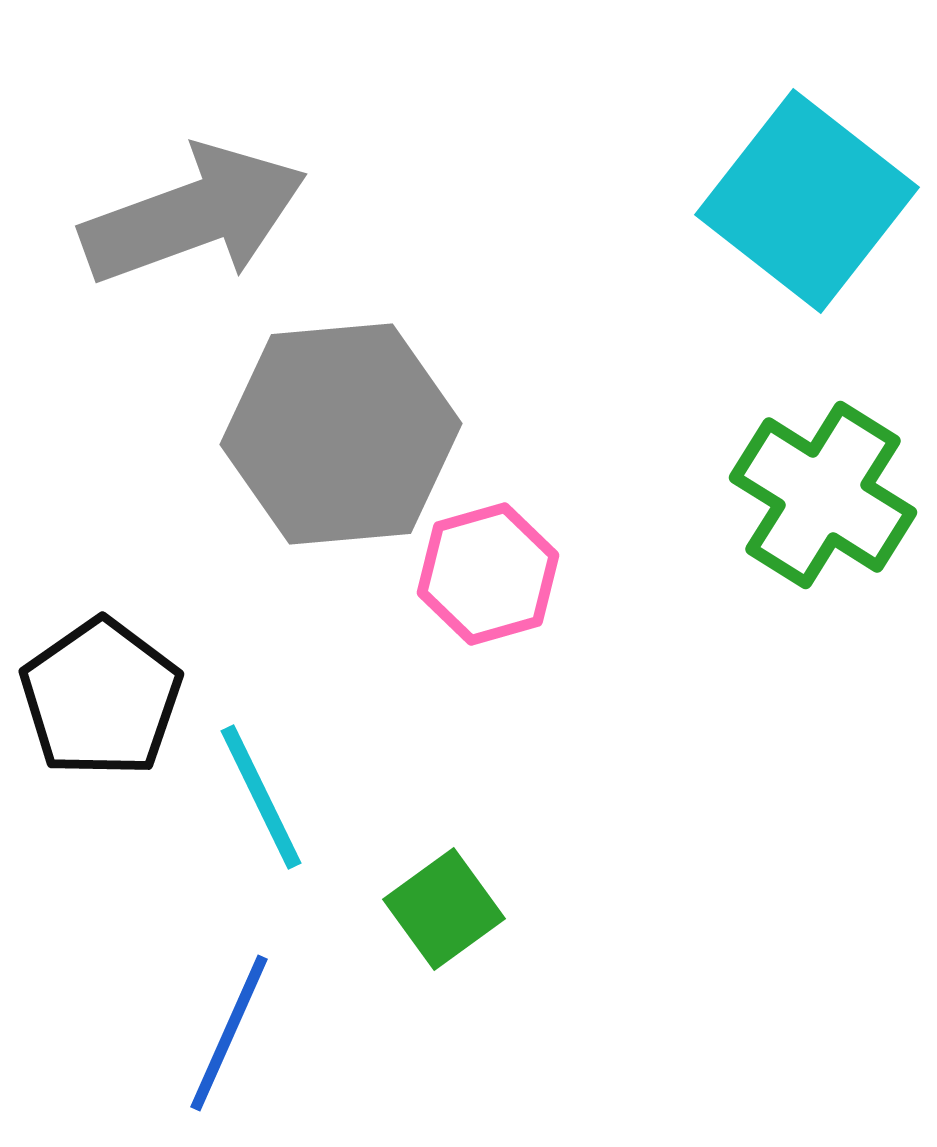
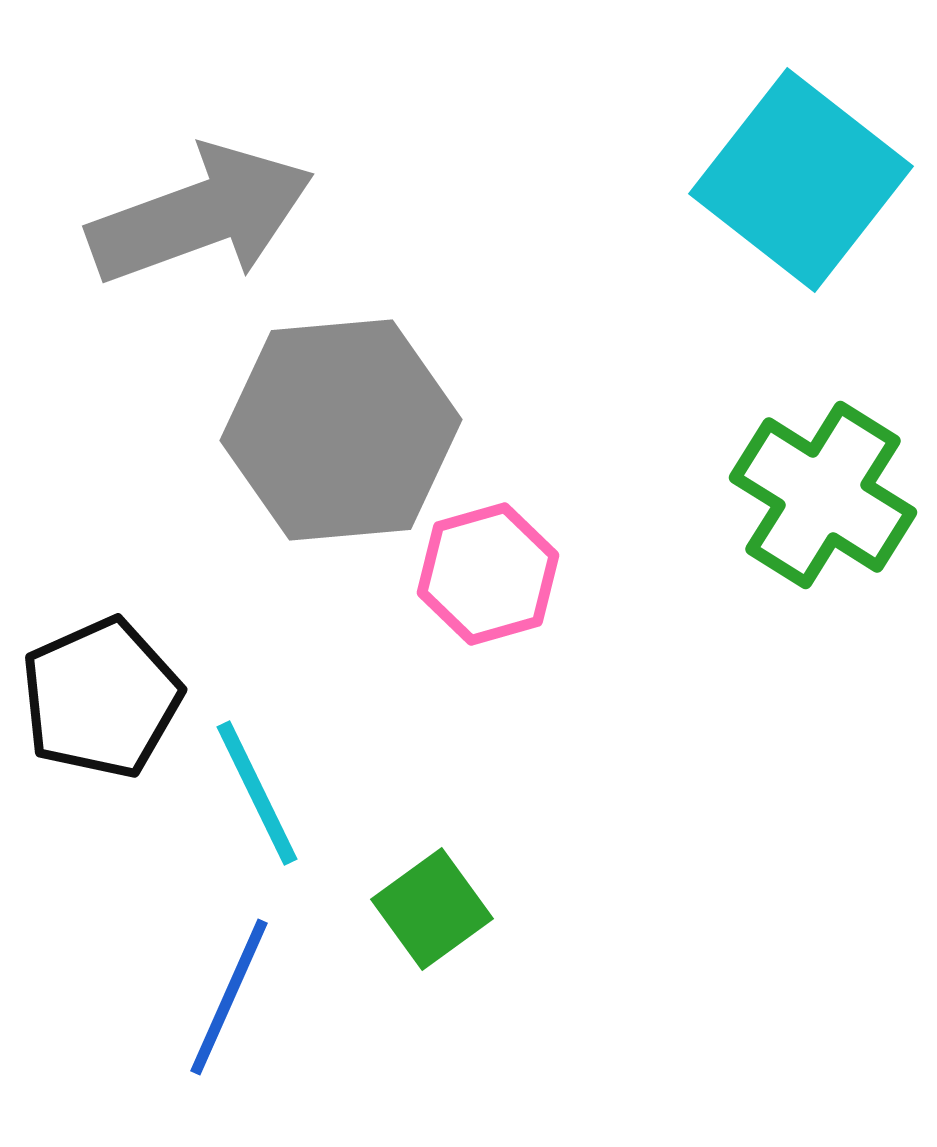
cyan square: moved 6 px left, 21 px up
gray arrow: moved 7 px right
gray hexagon: moved 4 px up
black pentagon: rotated 11 degrees clockwise
cyan line: moved 4 px left, 4 px up
green square: moved 12 px left
blue line: moved 36 px up
